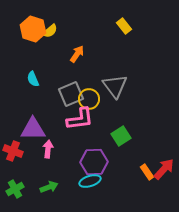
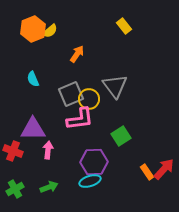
orange hexagon: rotated 20 degrees clockwise
pink arrow: moved 1 px down
